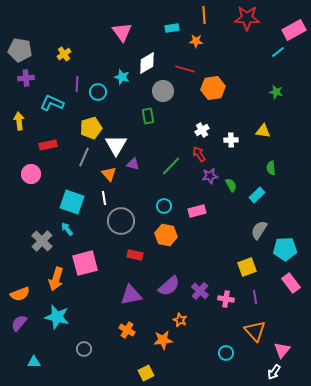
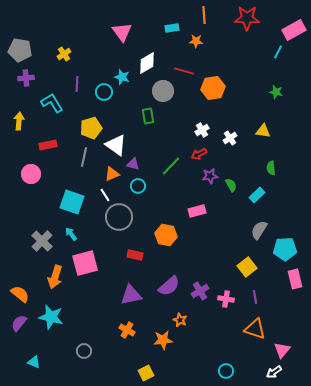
cyan line at (278, 52): rotated 24 degrees counterclockwise
red line at (185, 69): moved 1 px left, 2 px down
cyan circle at (98, 92): moved 6 px right
cyan L-shape at (52, 103): rotated 35 degrees clockwise
yellow arrow at (19, 121): rotated 12 degrees clockwise
white cross at (231, 140): moved 1 px left, 2 px up; rotated 32 degrees counterclockwise
white triangle at (116, 145): rotated 25 degrees counterclockwise
red arrow at (199, 154): rotated 84 degrees counterclockwise
gray line at (84, 157): rotated 12 degrees counterclockwise
orange triangle at (109, 174): moved 3 px right; rotated 49 degrees clockwise
white line at (104, 198): moved 1 px right, 3 px up; rotated 24 degrees counterclockwise
cyan circle at (164, 206): moved 26 px left, 20 px up
gray circle at (121, 221): moved 2 px left, 4 px up
cyan arrow at (67, 229): moved 4 px right, 5 px down
yellow square at (247, 267): rotated 18 degrees counterclockwise
orange arrow at (56, 279): moved 1 px left, 2 px up
pink rectangle at (291, 283): moved 4 px right, 4 px up; rotated 24 degrees clockwise
purple cross at (200, 291): rotated 18 degrees clockwise
orange semicircle at (20, 294): rotated 120 degrees counterclockwise
cyan star at (57, 317): moved 6 px left
orange triangle at (255, 331): moved 2 px up; rotated 30 degrees counterclockwise
gray circle at (84, 349): moved 2 px down
cyan circle at (226, 353): moved 18 px down
cyan triangle at (34, 362): rotated 24 degrees clockwise
white arrow at (274, 372): rotated 21 degrees clockwise
